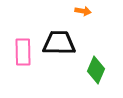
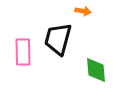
black trapezoid: moved 1 px left, 4 px up; rotated 76 degrees counterclockwise
green diamond: rotated 28 degrees counterclockwise
